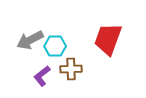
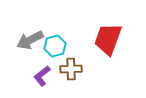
cyan hexagon: rotated 15 degrees counterclockwise
